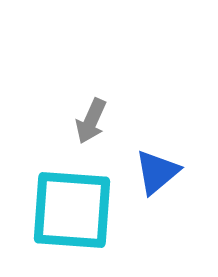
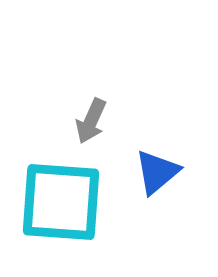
cyan square: moved 11 px left, 8 px up
